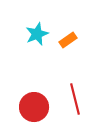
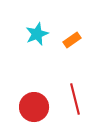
orange rectangle: moved 4 px right
